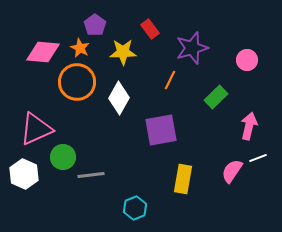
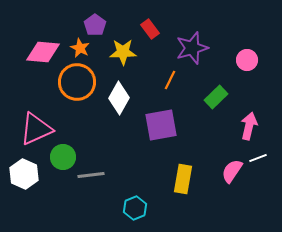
purple square: moved 5 px up
